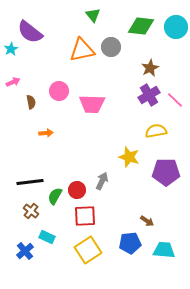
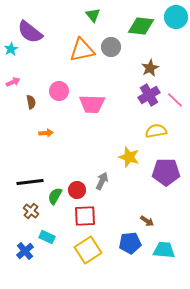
cyan circle: moved 10 px up
